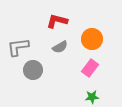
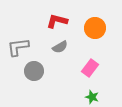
orange circle: moved 3 px right, 11 px up
gray circle: moved 1 px right, 1 px down
green star: rotated 24 degrees clockwise
